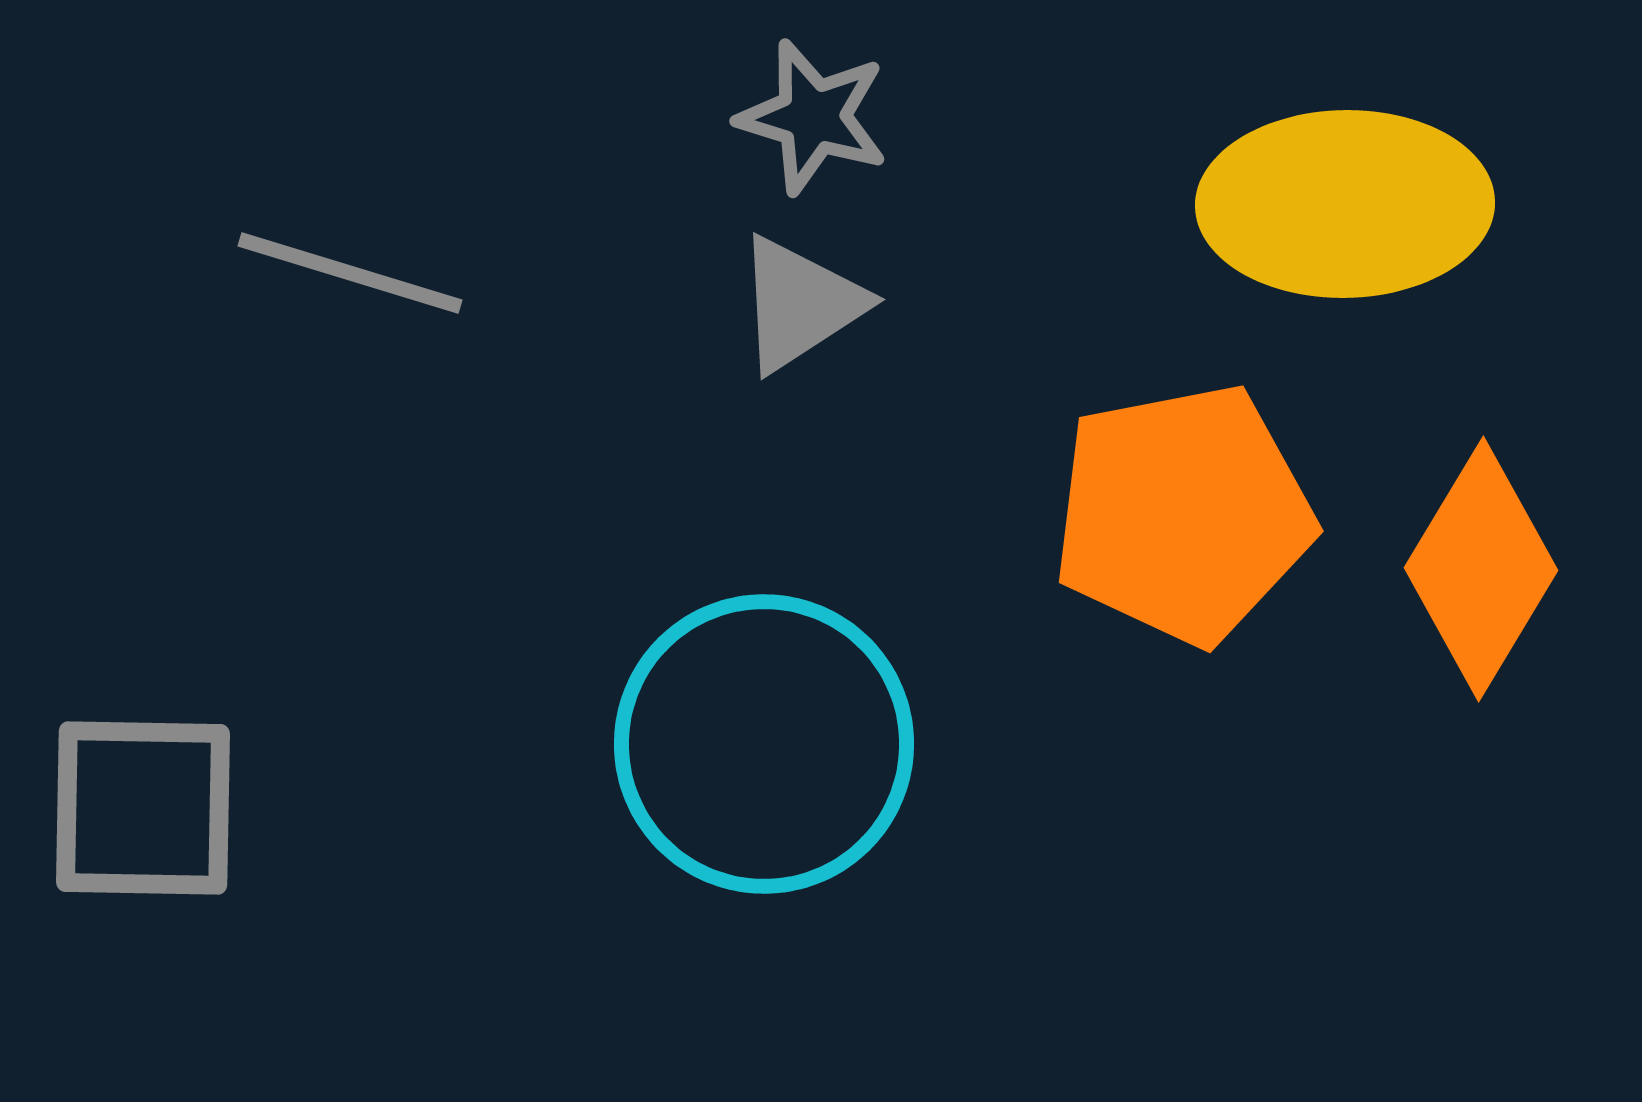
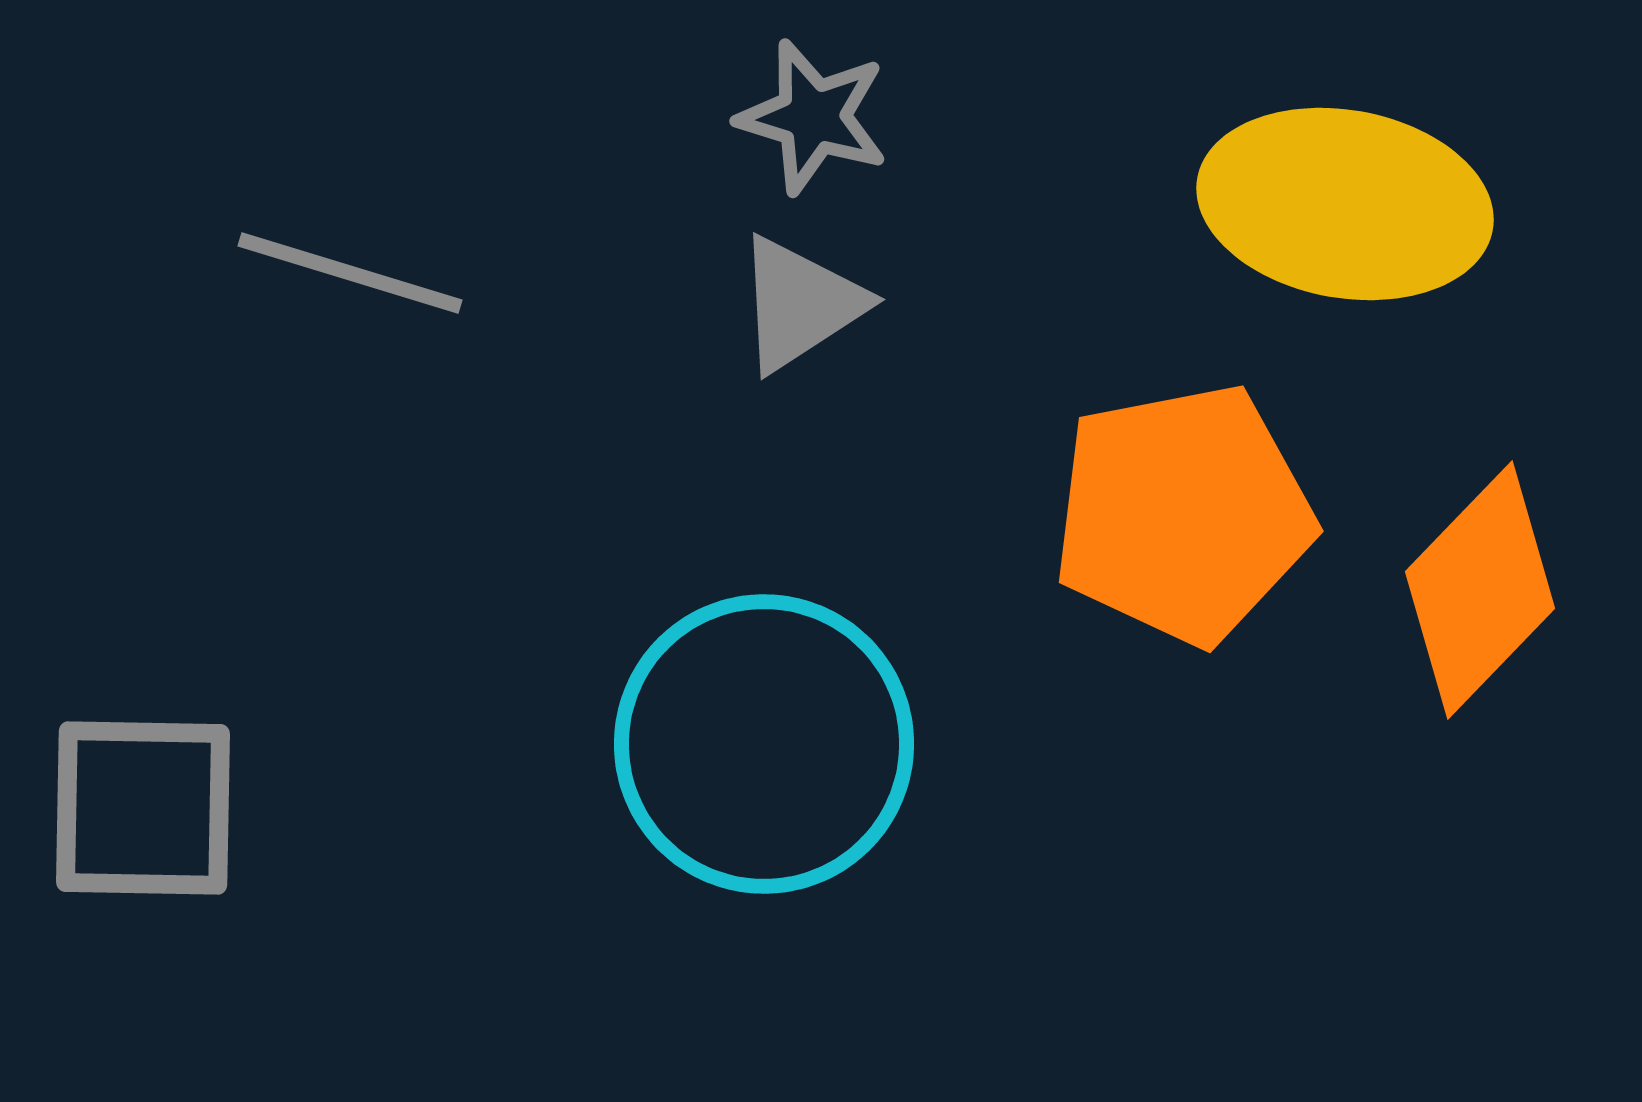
yellow ellipse: rotated 11 degrees clockwise
orange diamond: moved 1 px left, 21 px down; rotated 13 degrees clockwise
